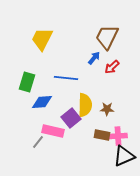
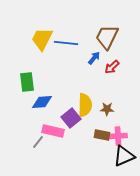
blue line: moved 35 px up
green rectangle: rotated 24 degrees counterclockwise
